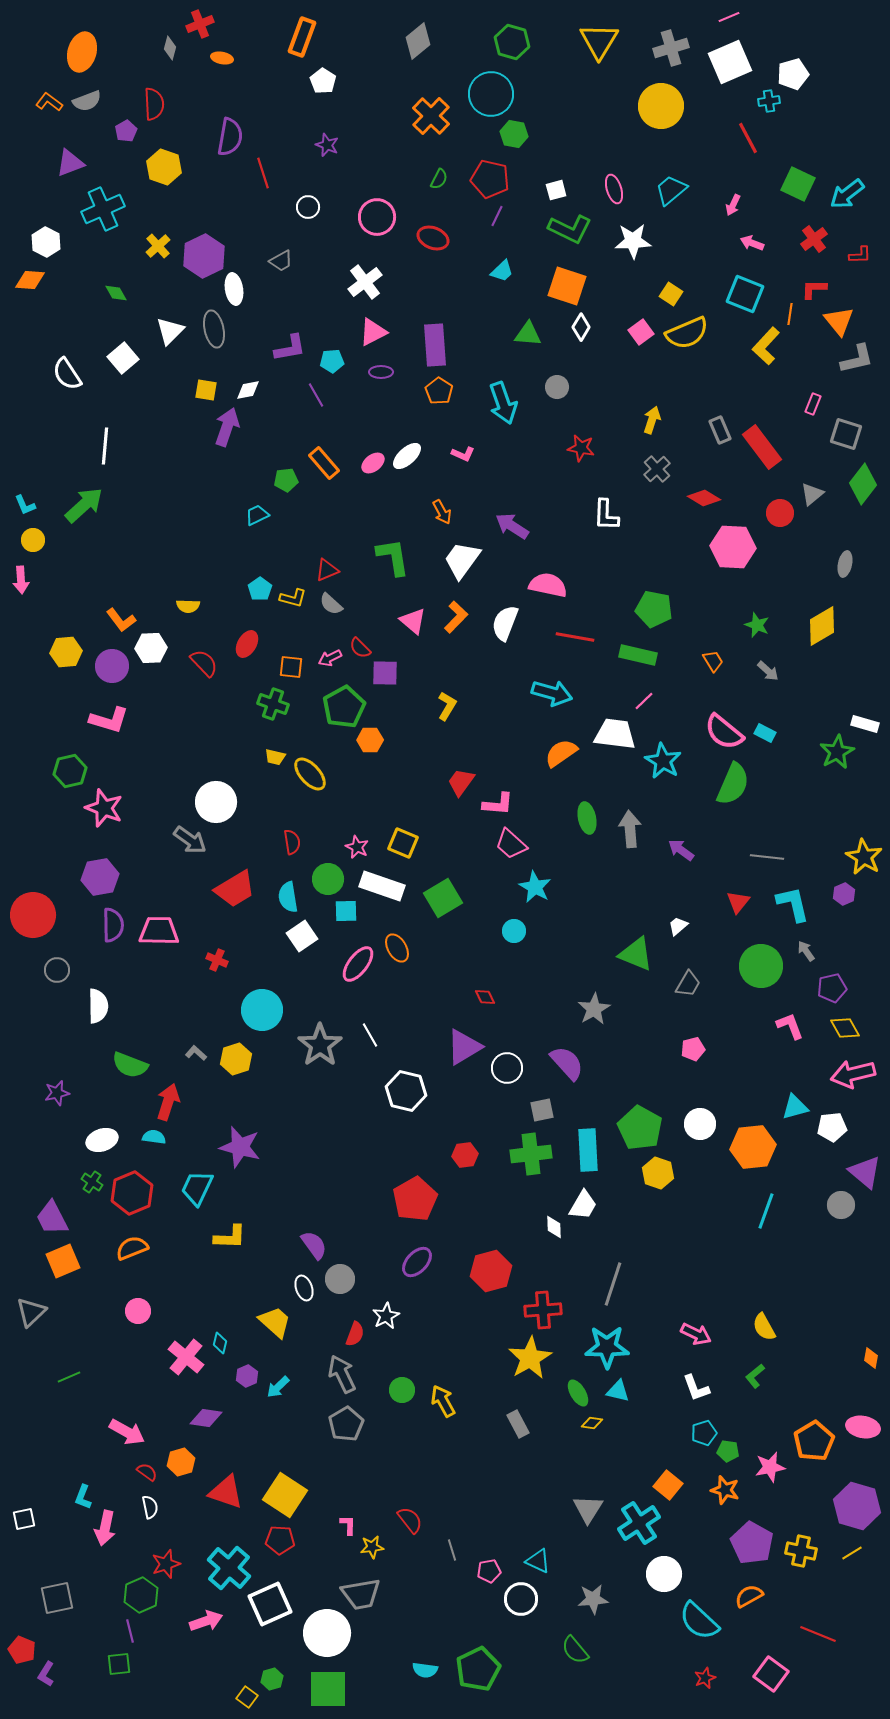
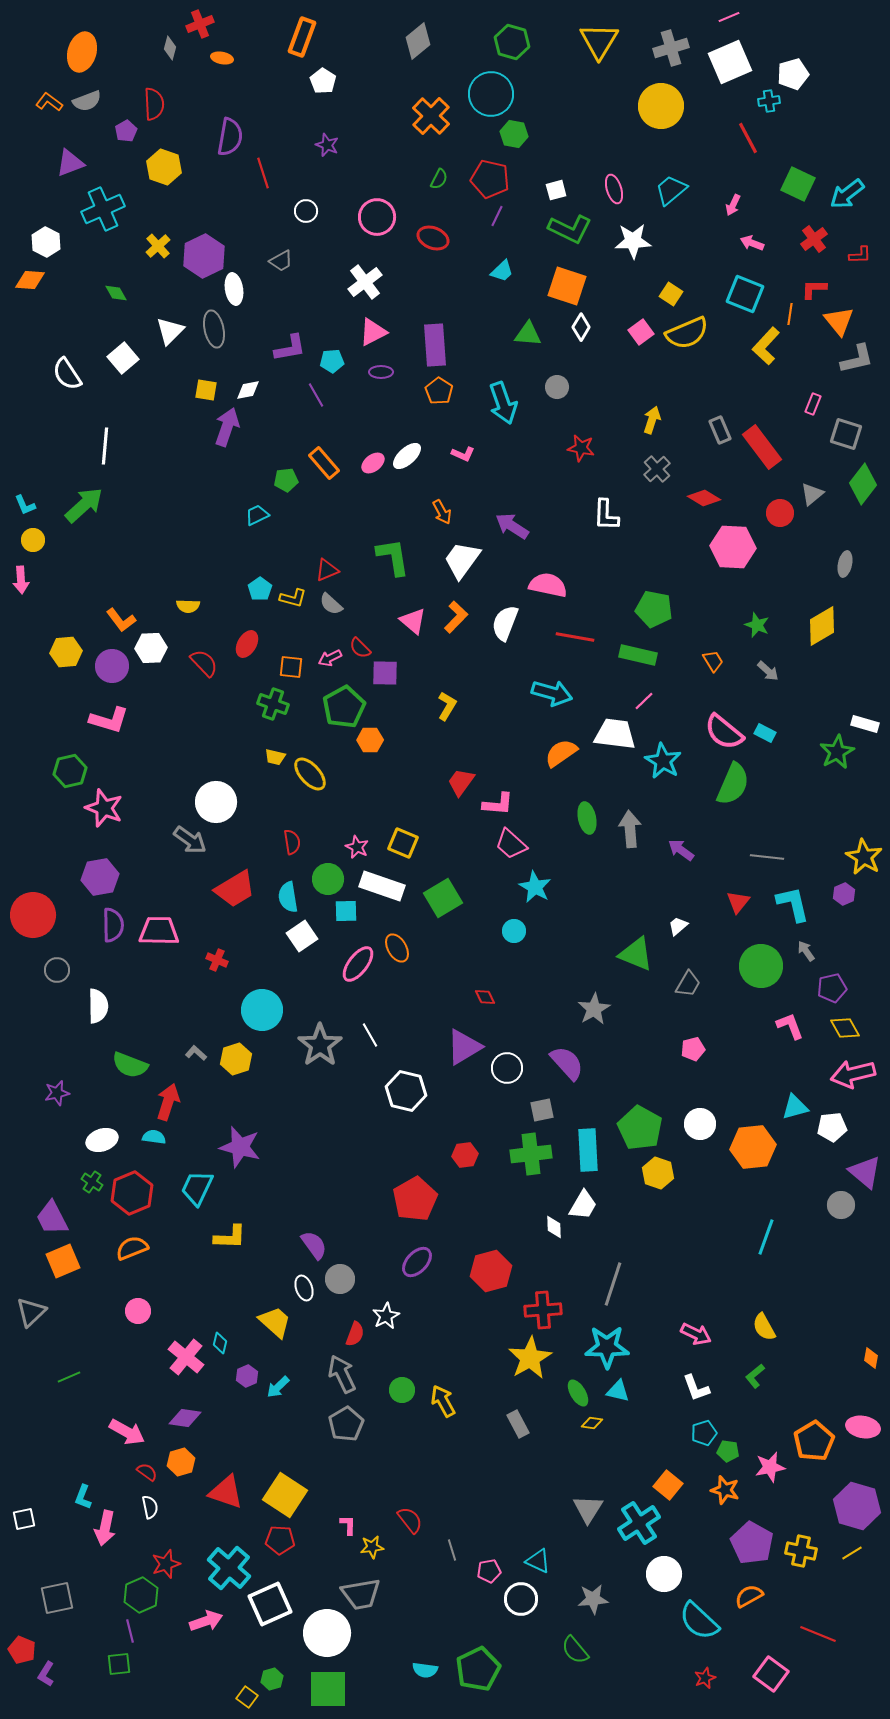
white circle at (308, 207): moved 2 px left, 4 px down
cyan line at (766, 1211): moved 26 px down
purple diamond at (206, 1418): moved 21 px left
